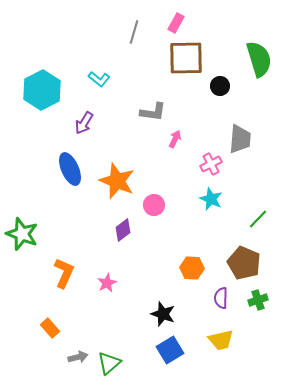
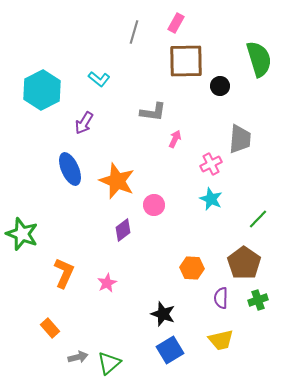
brown square: moved 3 px down
brown pentagon: rotated 12 degrees clockwise
